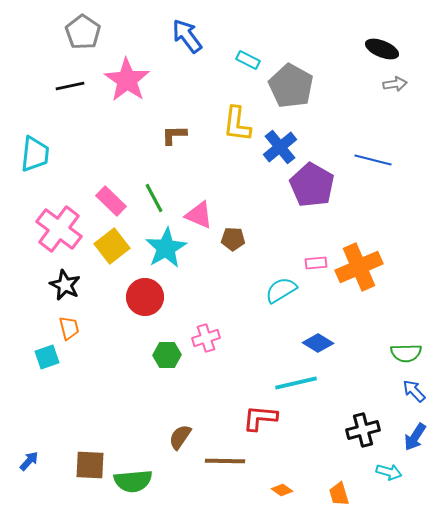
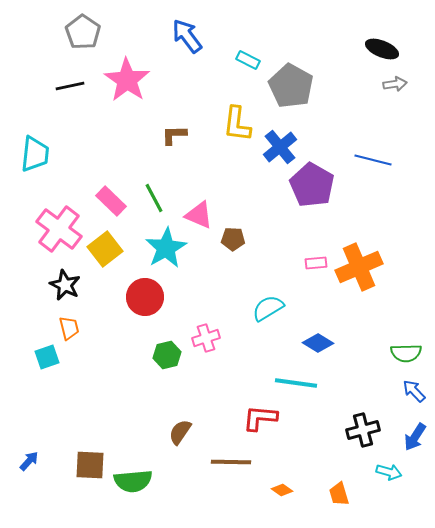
yellow square at (112, 246): moved 7 px left, 3 px down
cyan semicircle at (281, 290): moved 13 px left, 18 px down
green hexagon at (167, 355): rotated 12 degrees counterclockwise
cyan line at (296, 383): rotated 21 degrees clockwise
brown semicircle at (180, 437): moved 5 px up
brown line at (225, 461): moved 6 px right, 1 px down
